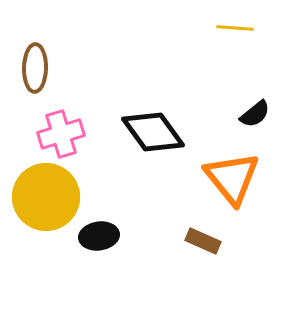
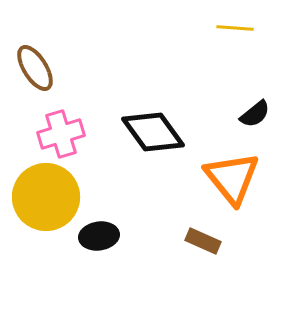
brown ellipse: rotated 33 degrees counterclockwise
